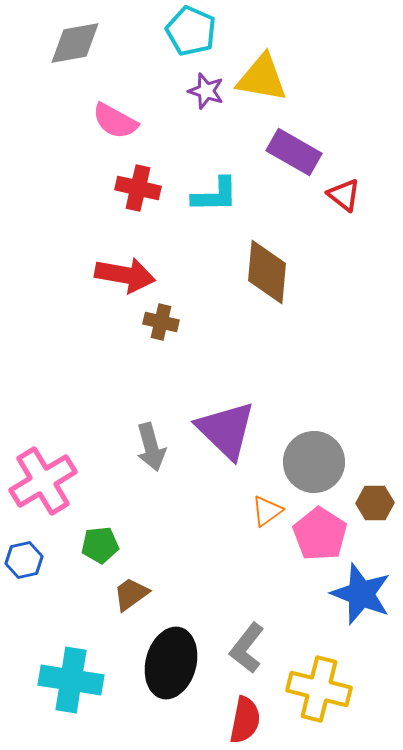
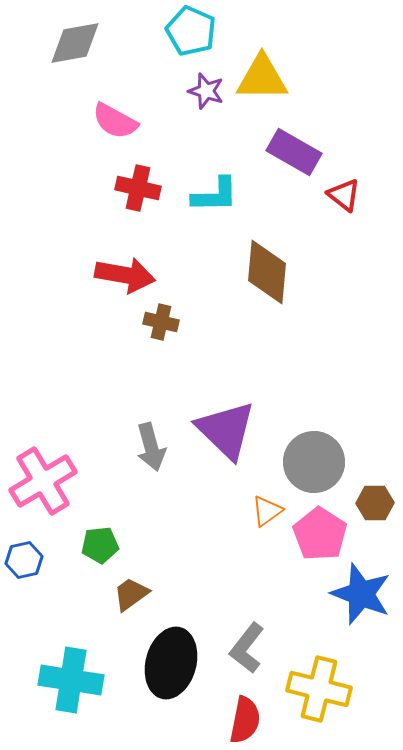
yellow triangle: rotated 10 degrees counterclockwise
